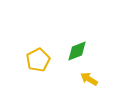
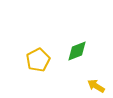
yellow arrow: moved 7 px right, 7 px down
